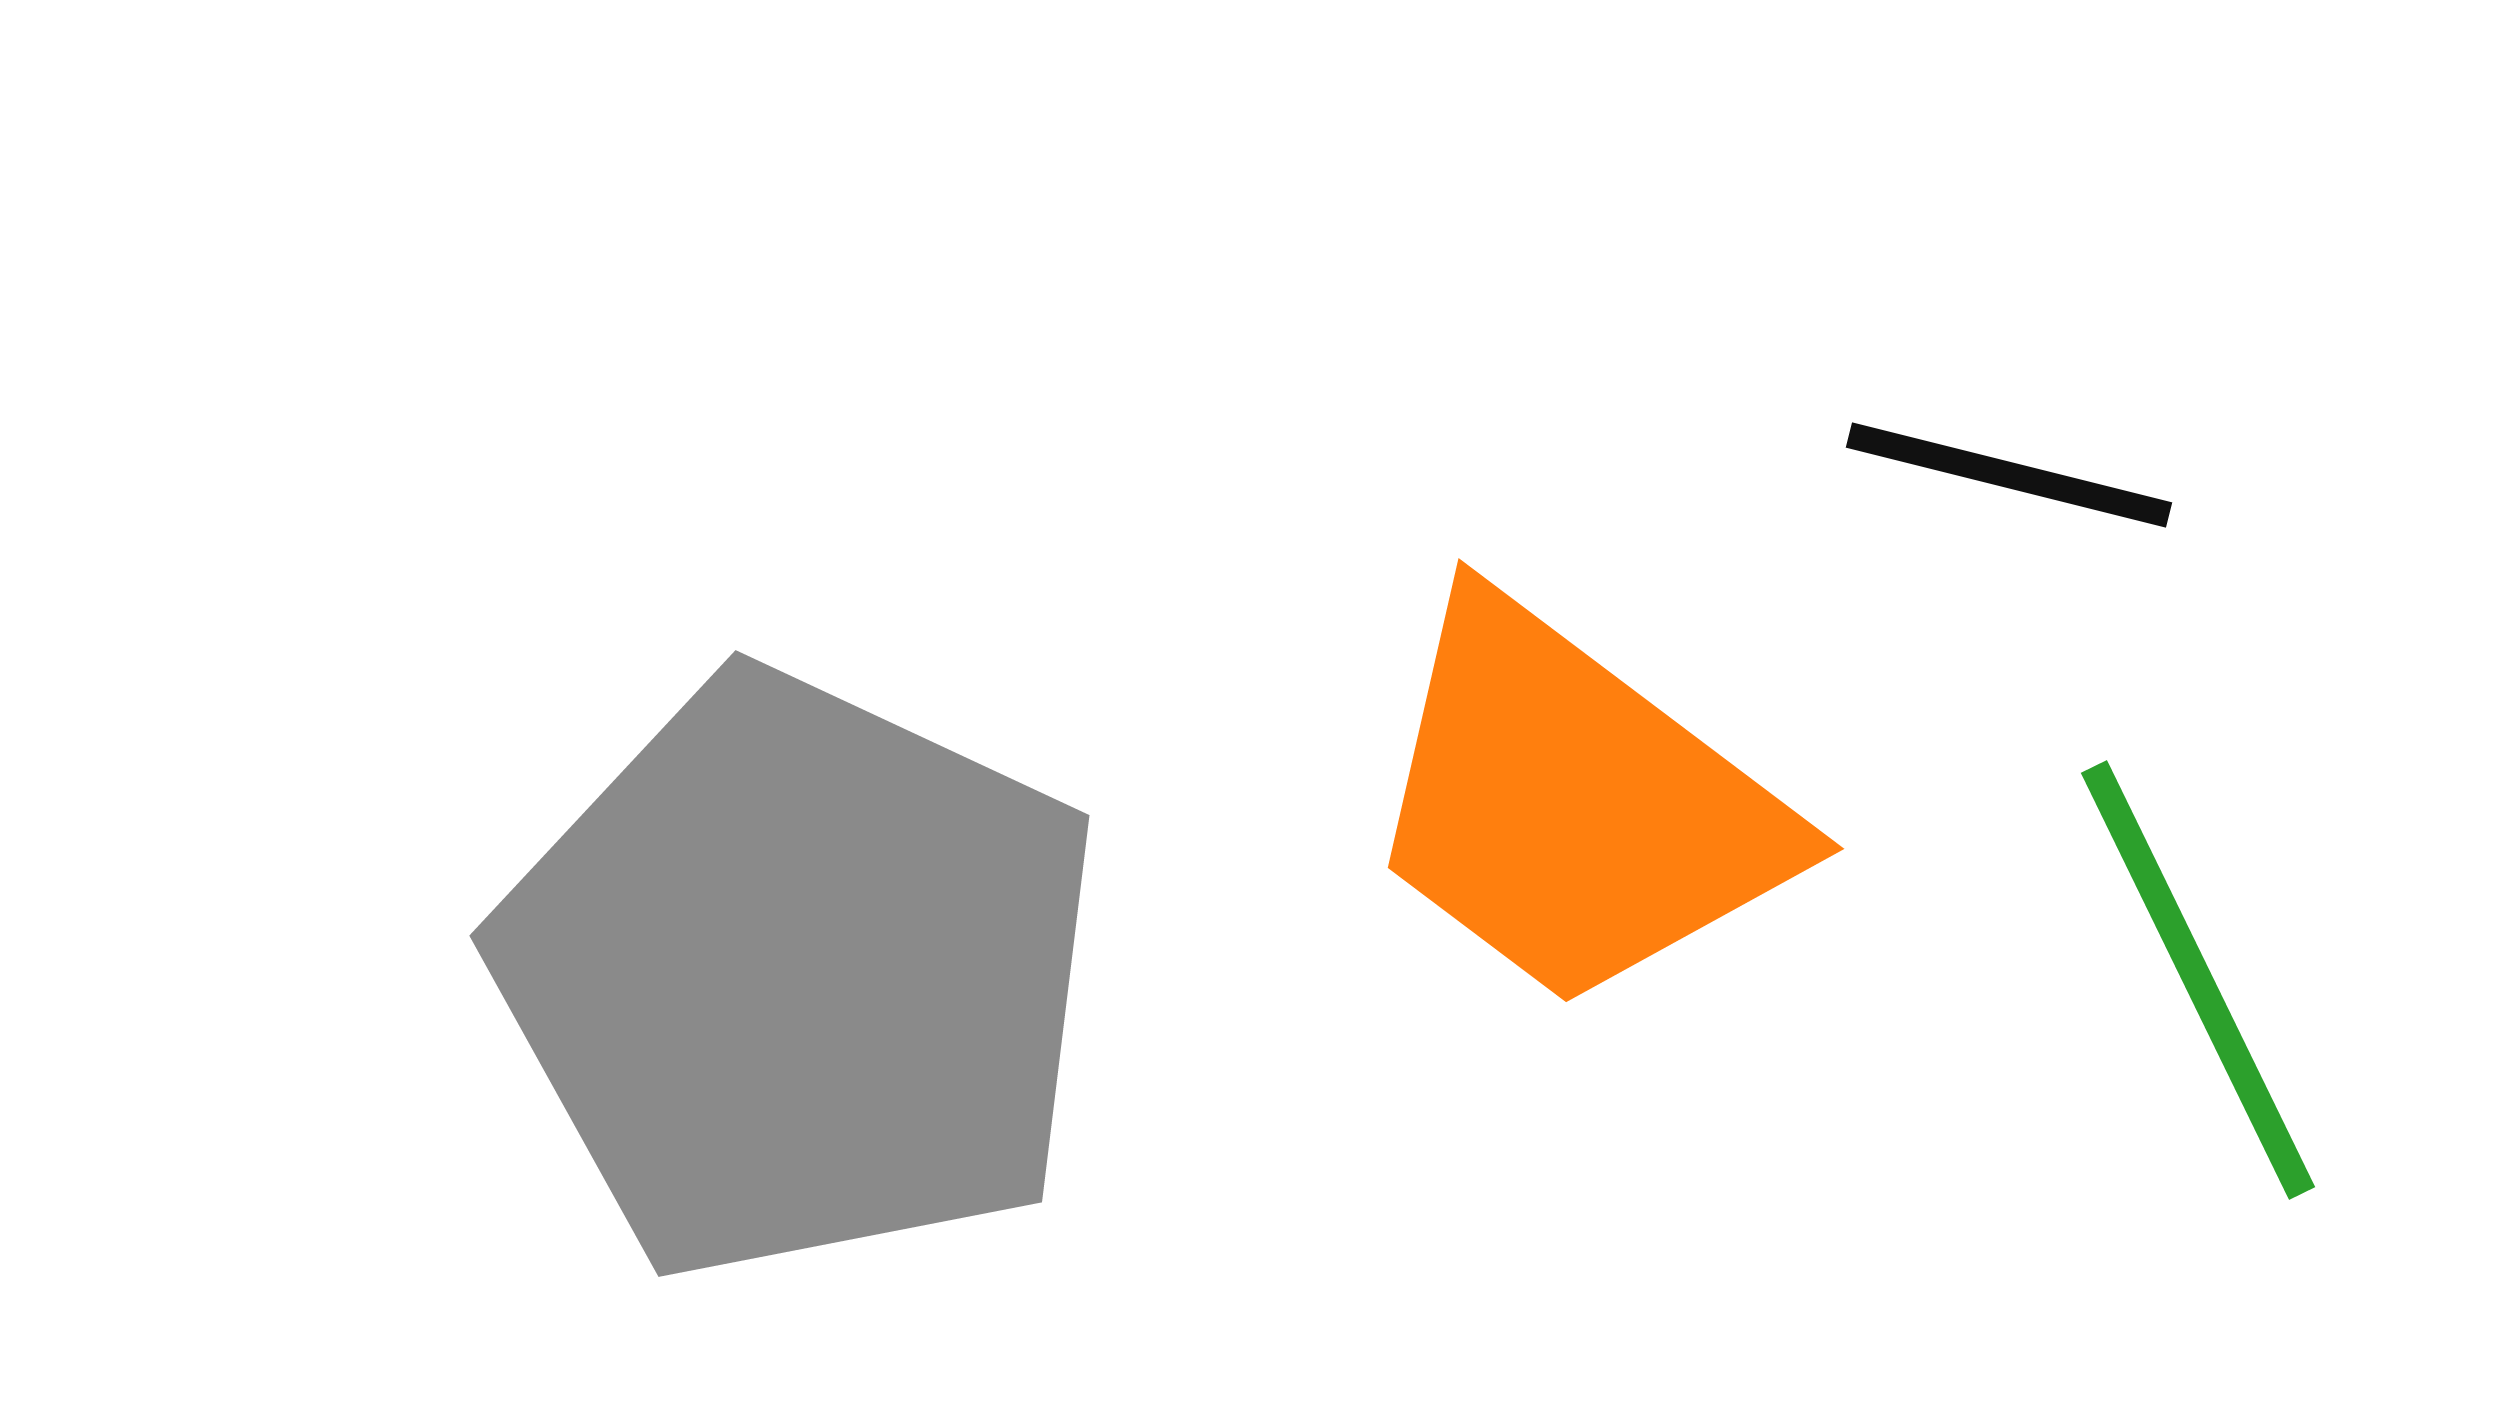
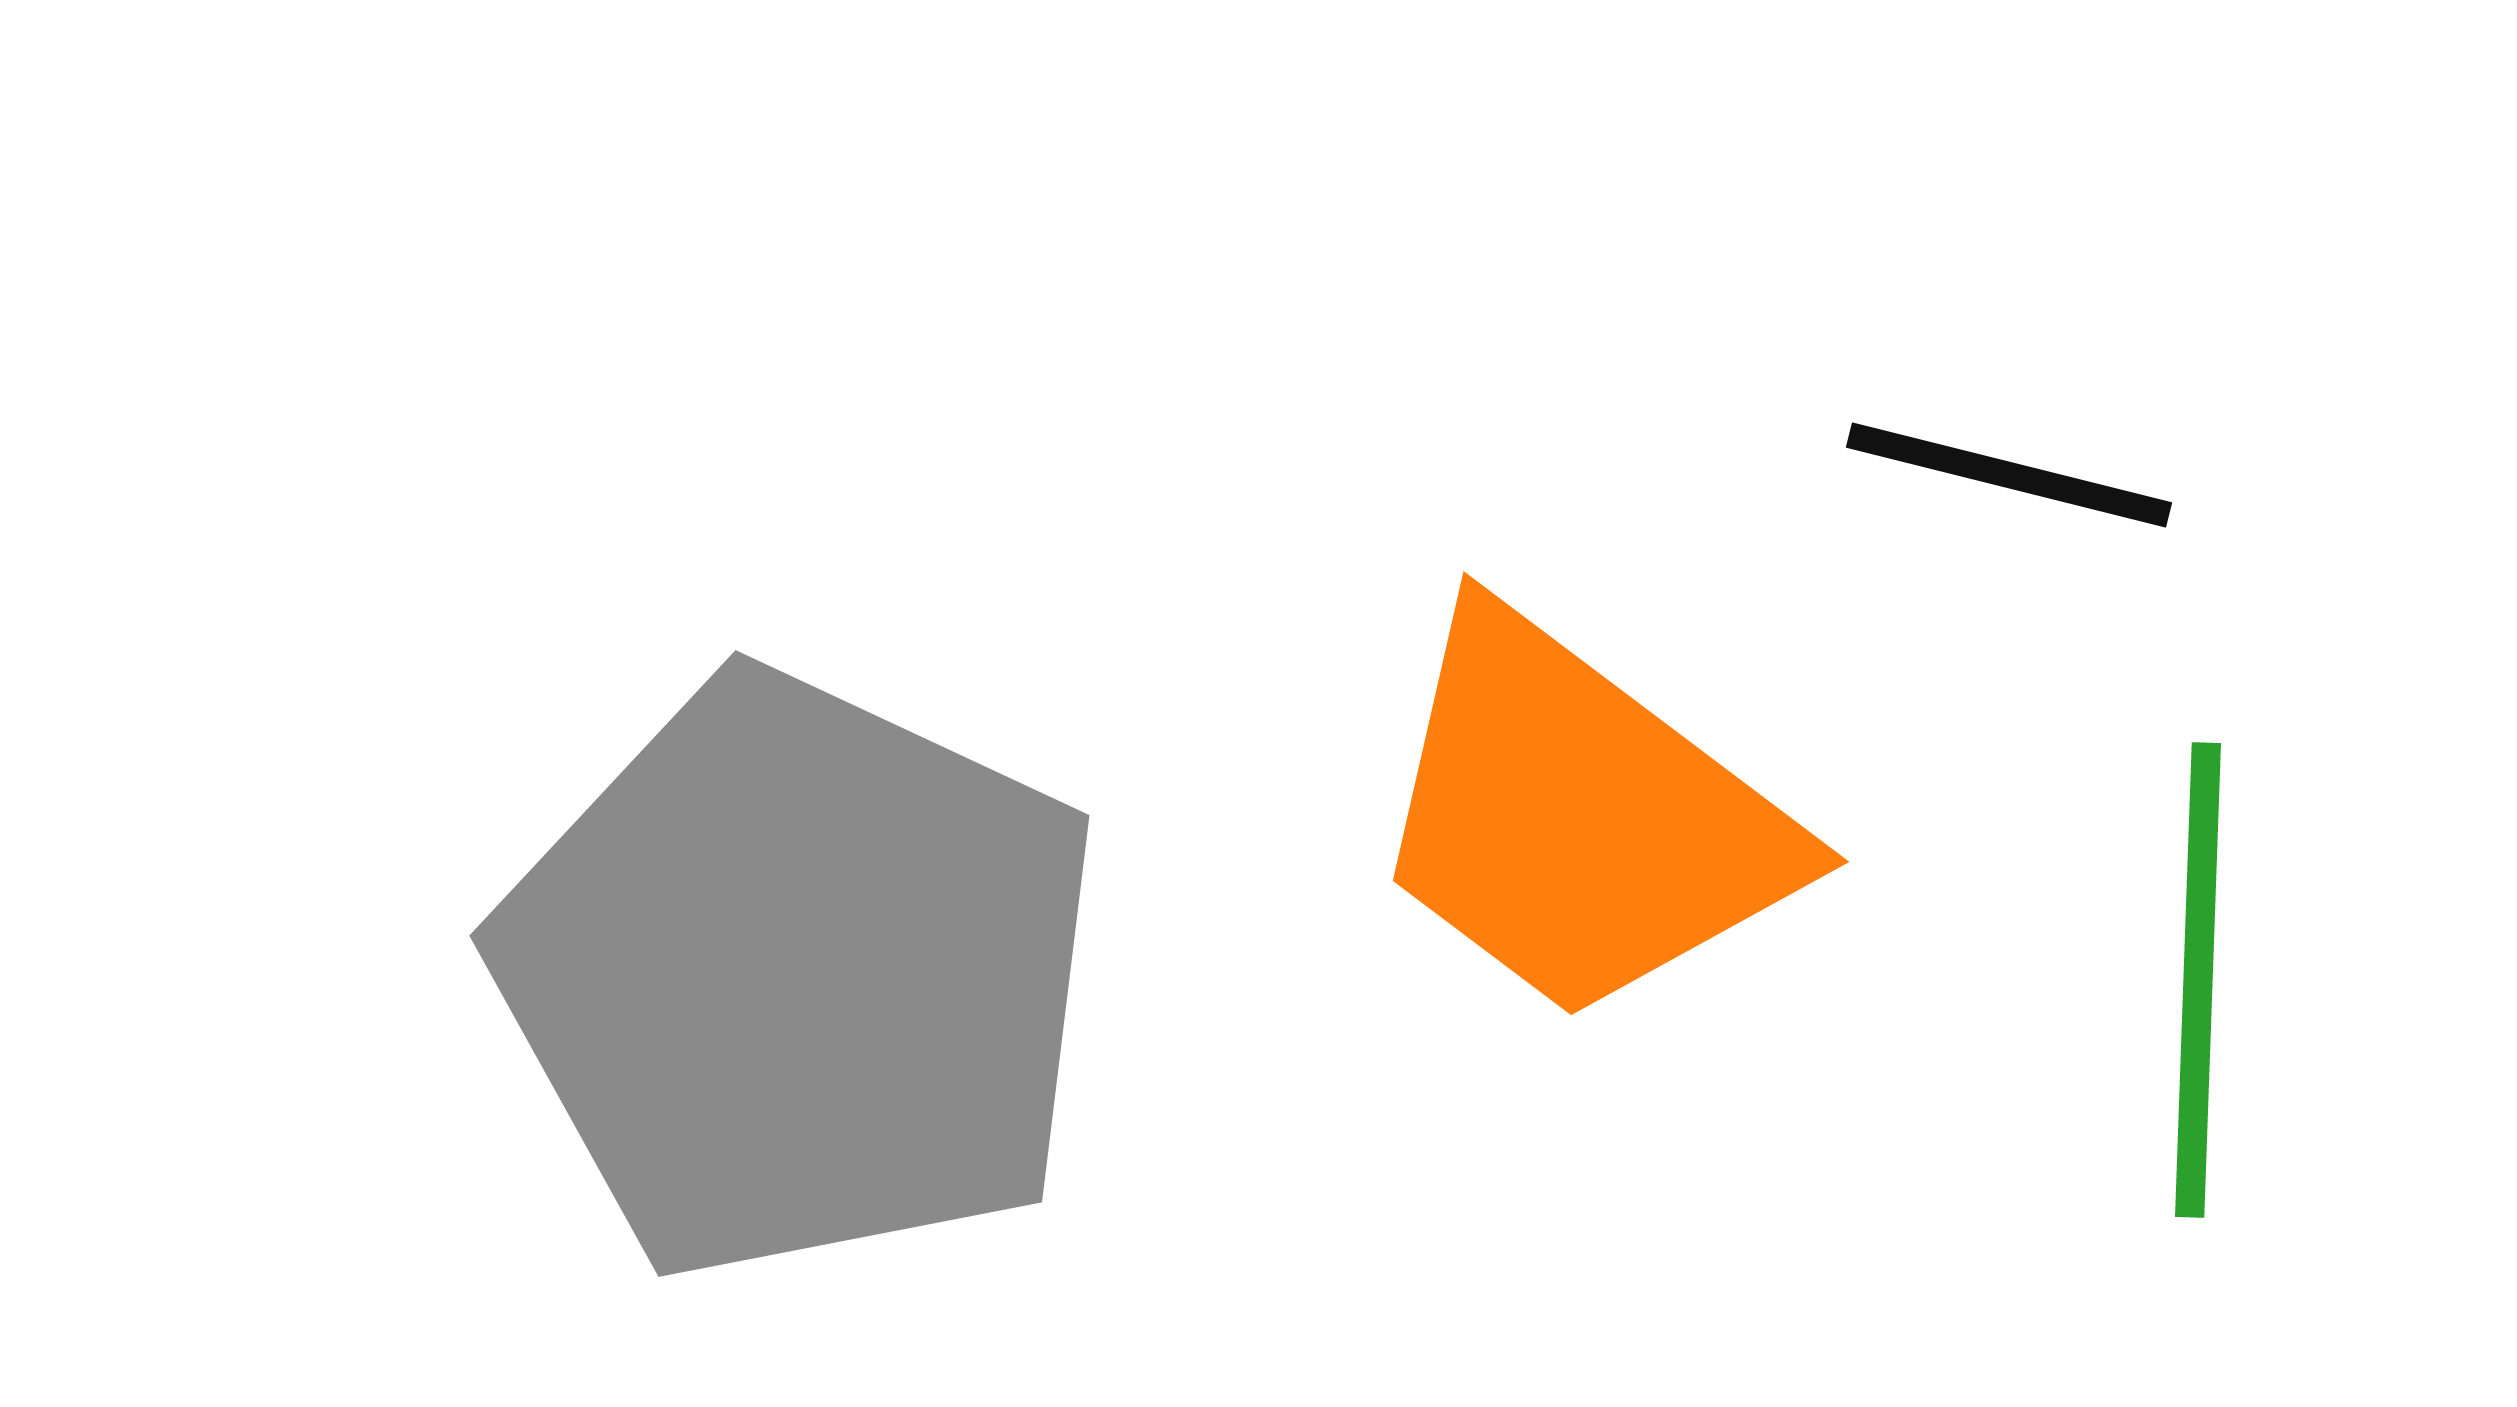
orange trapezoid: moved 5 px right, 13 px down
green line: rotated 28 degrees clockwise
